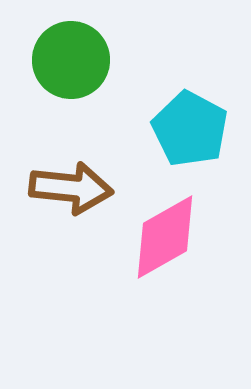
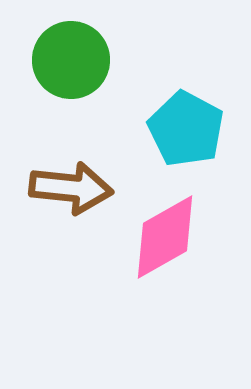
cyan pentagon: moved 4 px left
